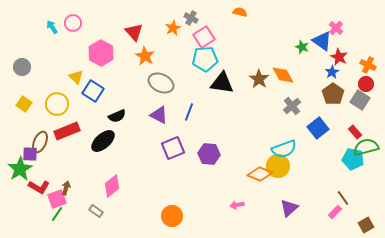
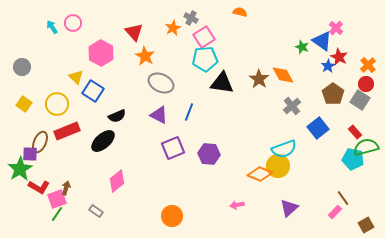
orange cross at (368, 65): rotated 21 degrees clockwise
blue star at (332, 72): moved 4 px left, 6 px up
pink diamond at (112, 186): moved 5 px right, 5 px up
